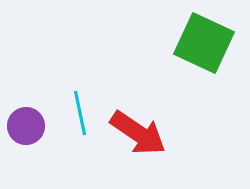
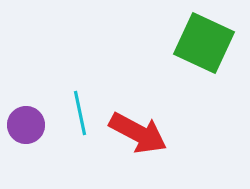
purple circle: moved 1 px up
red arrow: rotated 6 degrees counterclockwise
